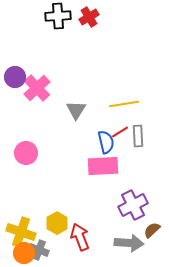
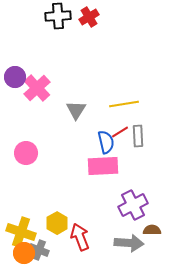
brown semicircle: rotated 42 degrees clockwise
